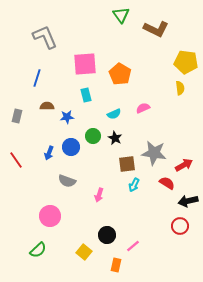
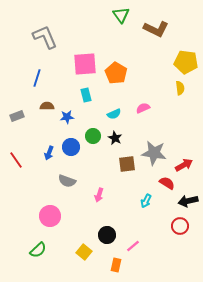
orange pentagon: moved 4 px left, 1 px up
gray rectangle: rotated 56 degrees clockwise
cyan arrow: moved 12 px right, 16 px down
